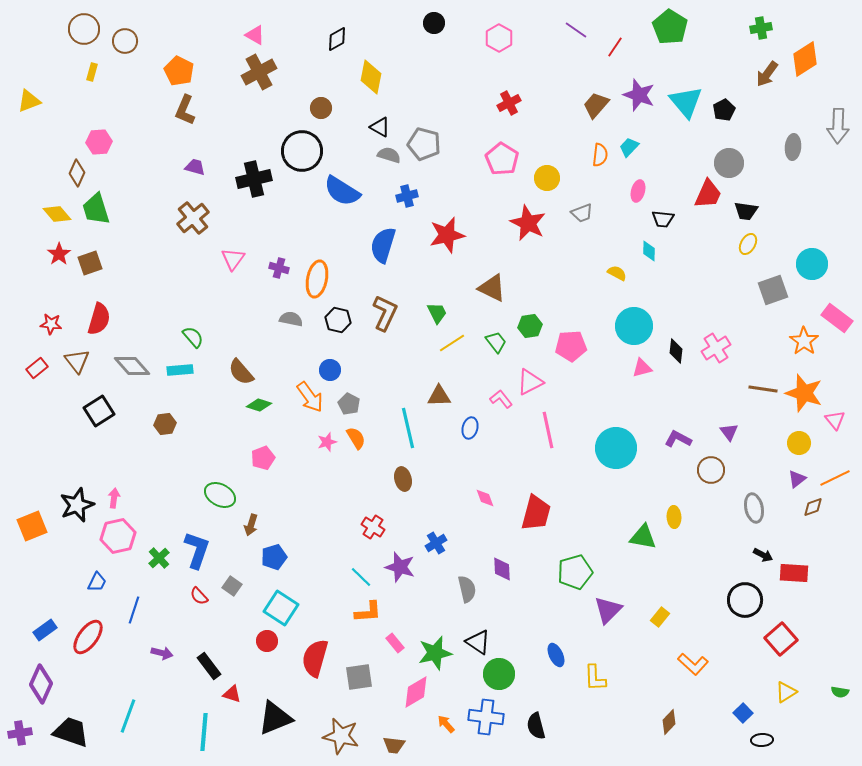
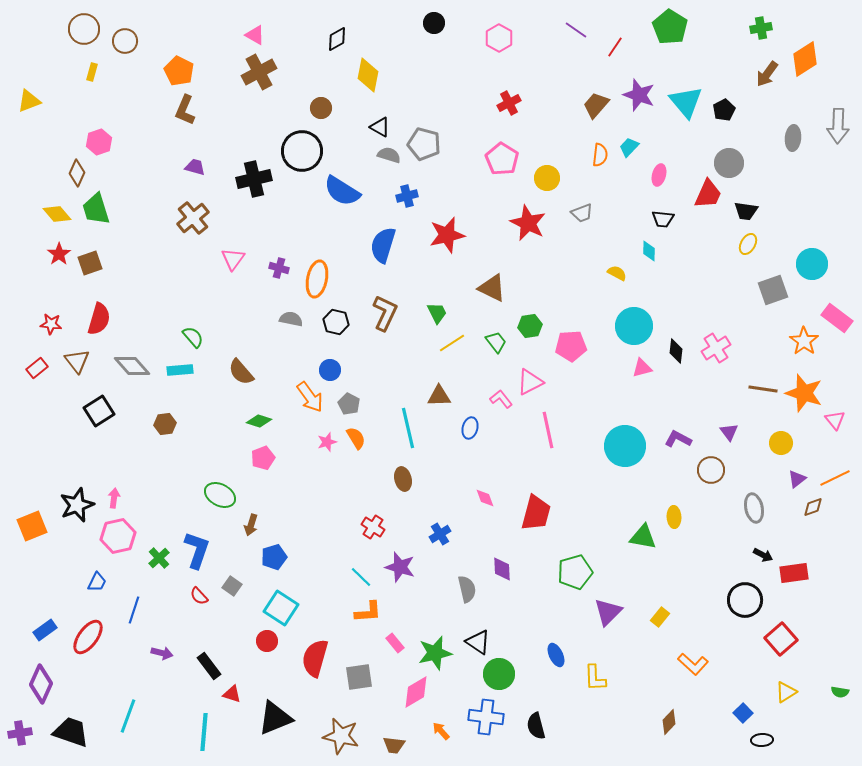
yellow diamond at (371, 77): moved 3 px left, 2 px up
pink hexagon at (99, 142): rotated 15 degrees counterclockwise
gray ellipse at (793, 147): moved 9 px up
pink ellipse at (638, 191): moved 21 px right, 16 px up
black hexagon at (338, 320): moved 2 px left, 2 px down
green diamond at (259, 405): moved 16 px down
yellow circle at (799, 443): moved 18 px left
cyan circle at (616, 448): moved 9 px right, 2 px up
blue cross at (436, 543): moved 4 px right, 9 px up
red rectangle at (794, 573): rotated 12 degrees counterclockwise
purple triangle at (608, 610): moved 2 px down
orange arrow at (446, 724): moved 5 px left, 7 px down
